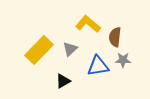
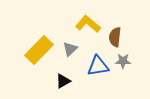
gray star: moved 1 px down
